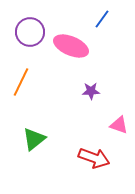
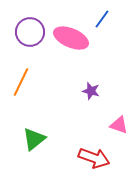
pink ellipse: moved 8 px up
purple star: rotated 18 degrees clockwise
